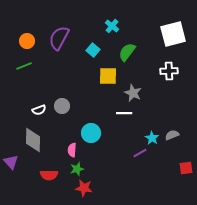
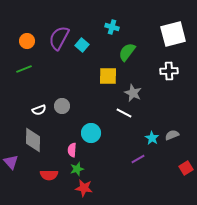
cyan cross: moved 1 px down; rotated 24 degrees counterclockwise
cyan square: moved 11 px left, 5 px up
green line: moved 3 px down
white line: rotated 28 degrees clockwise
purple line: moved 2 px left, 6 px down
red square: rotated 24 degrees counterclockwise
